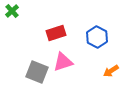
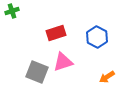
green cross: rotated 24 degrees clockwise
orange arrow: moved 4 px left, 6 px down
